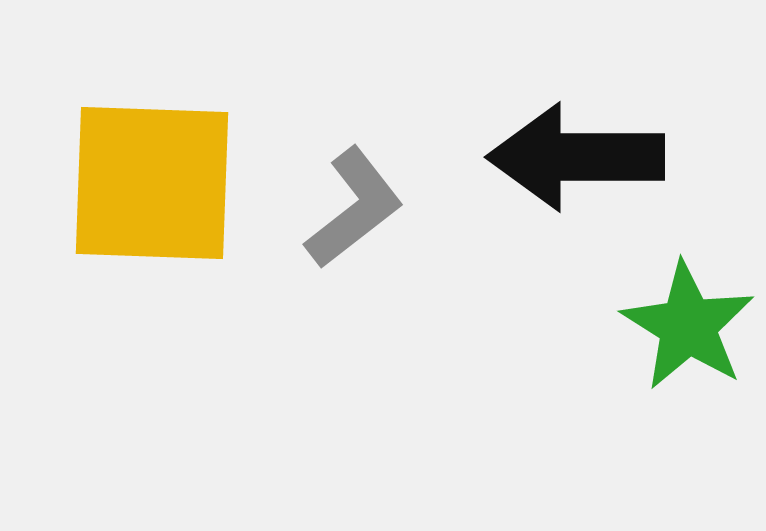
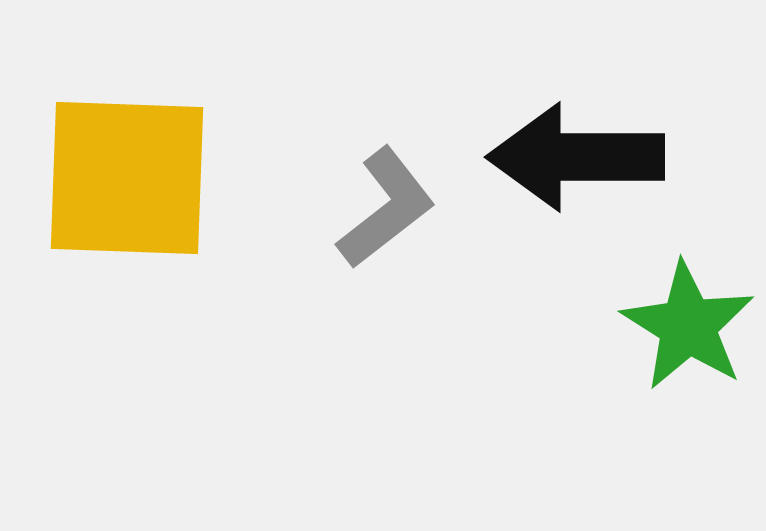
yellow square: moved 25 px left, 5 px up
gray L-shape: moved 32 px right
